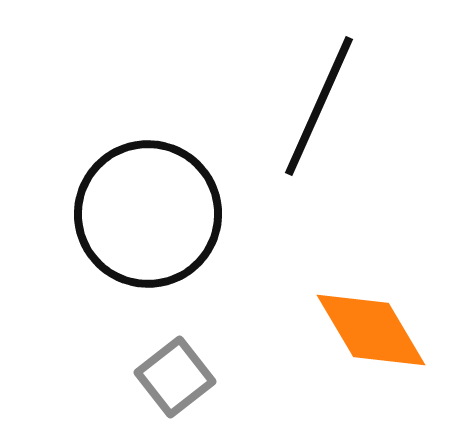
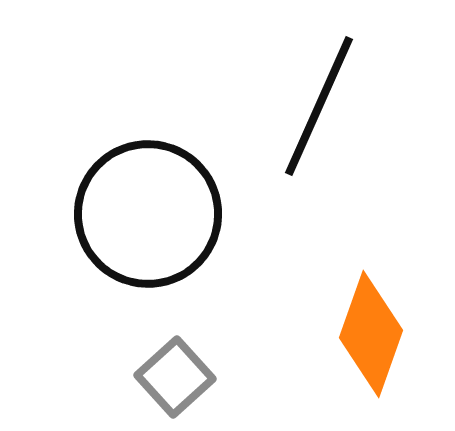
orange diamond: moved 4 px down; rotated 50 degrees clockwise
gray square: rotated 4 degrees counterclockwise
